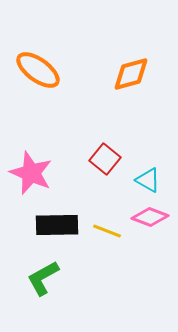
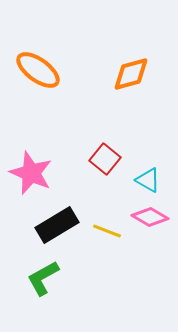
pink diamond: rotated 9 degrees clockwise
black rectangle: rotated 30 degrees counterclockwise
